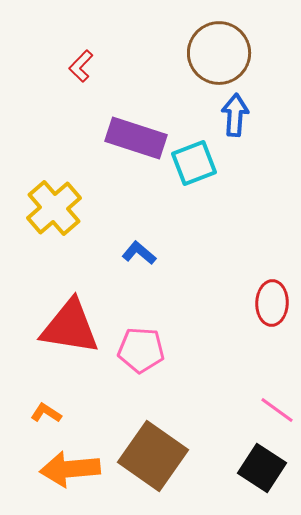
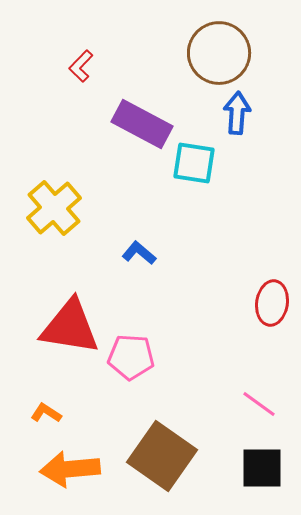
blue arrow: moved 2 px right, 2 px up
purple rectangle: moved 6 px right, 14 px up; rotated 10 degrees clockwise
cyan square: rotated 30 degrees clockwise
red ellipse: rotated 6 degrees clockwise
pink pentagon: moved 10 px left, 7 px down
pink line: moved 18 px left, 6 px up
brown square: moved 9 px right
black square: rotated 33 degrees counterclockwise
